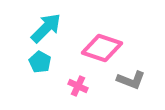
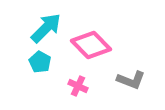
pink diamond: moved 11 px left, 3 px up; rotated 27 degrees clockwise
